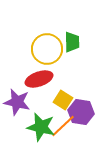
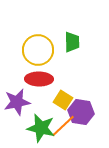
yellow circle: moved 9 px left, 1 px down
red ellipse: rotated 20 degrees clockwise
purple star: rotated 24 degrees counterclockwise
green star: moved 1 px down
